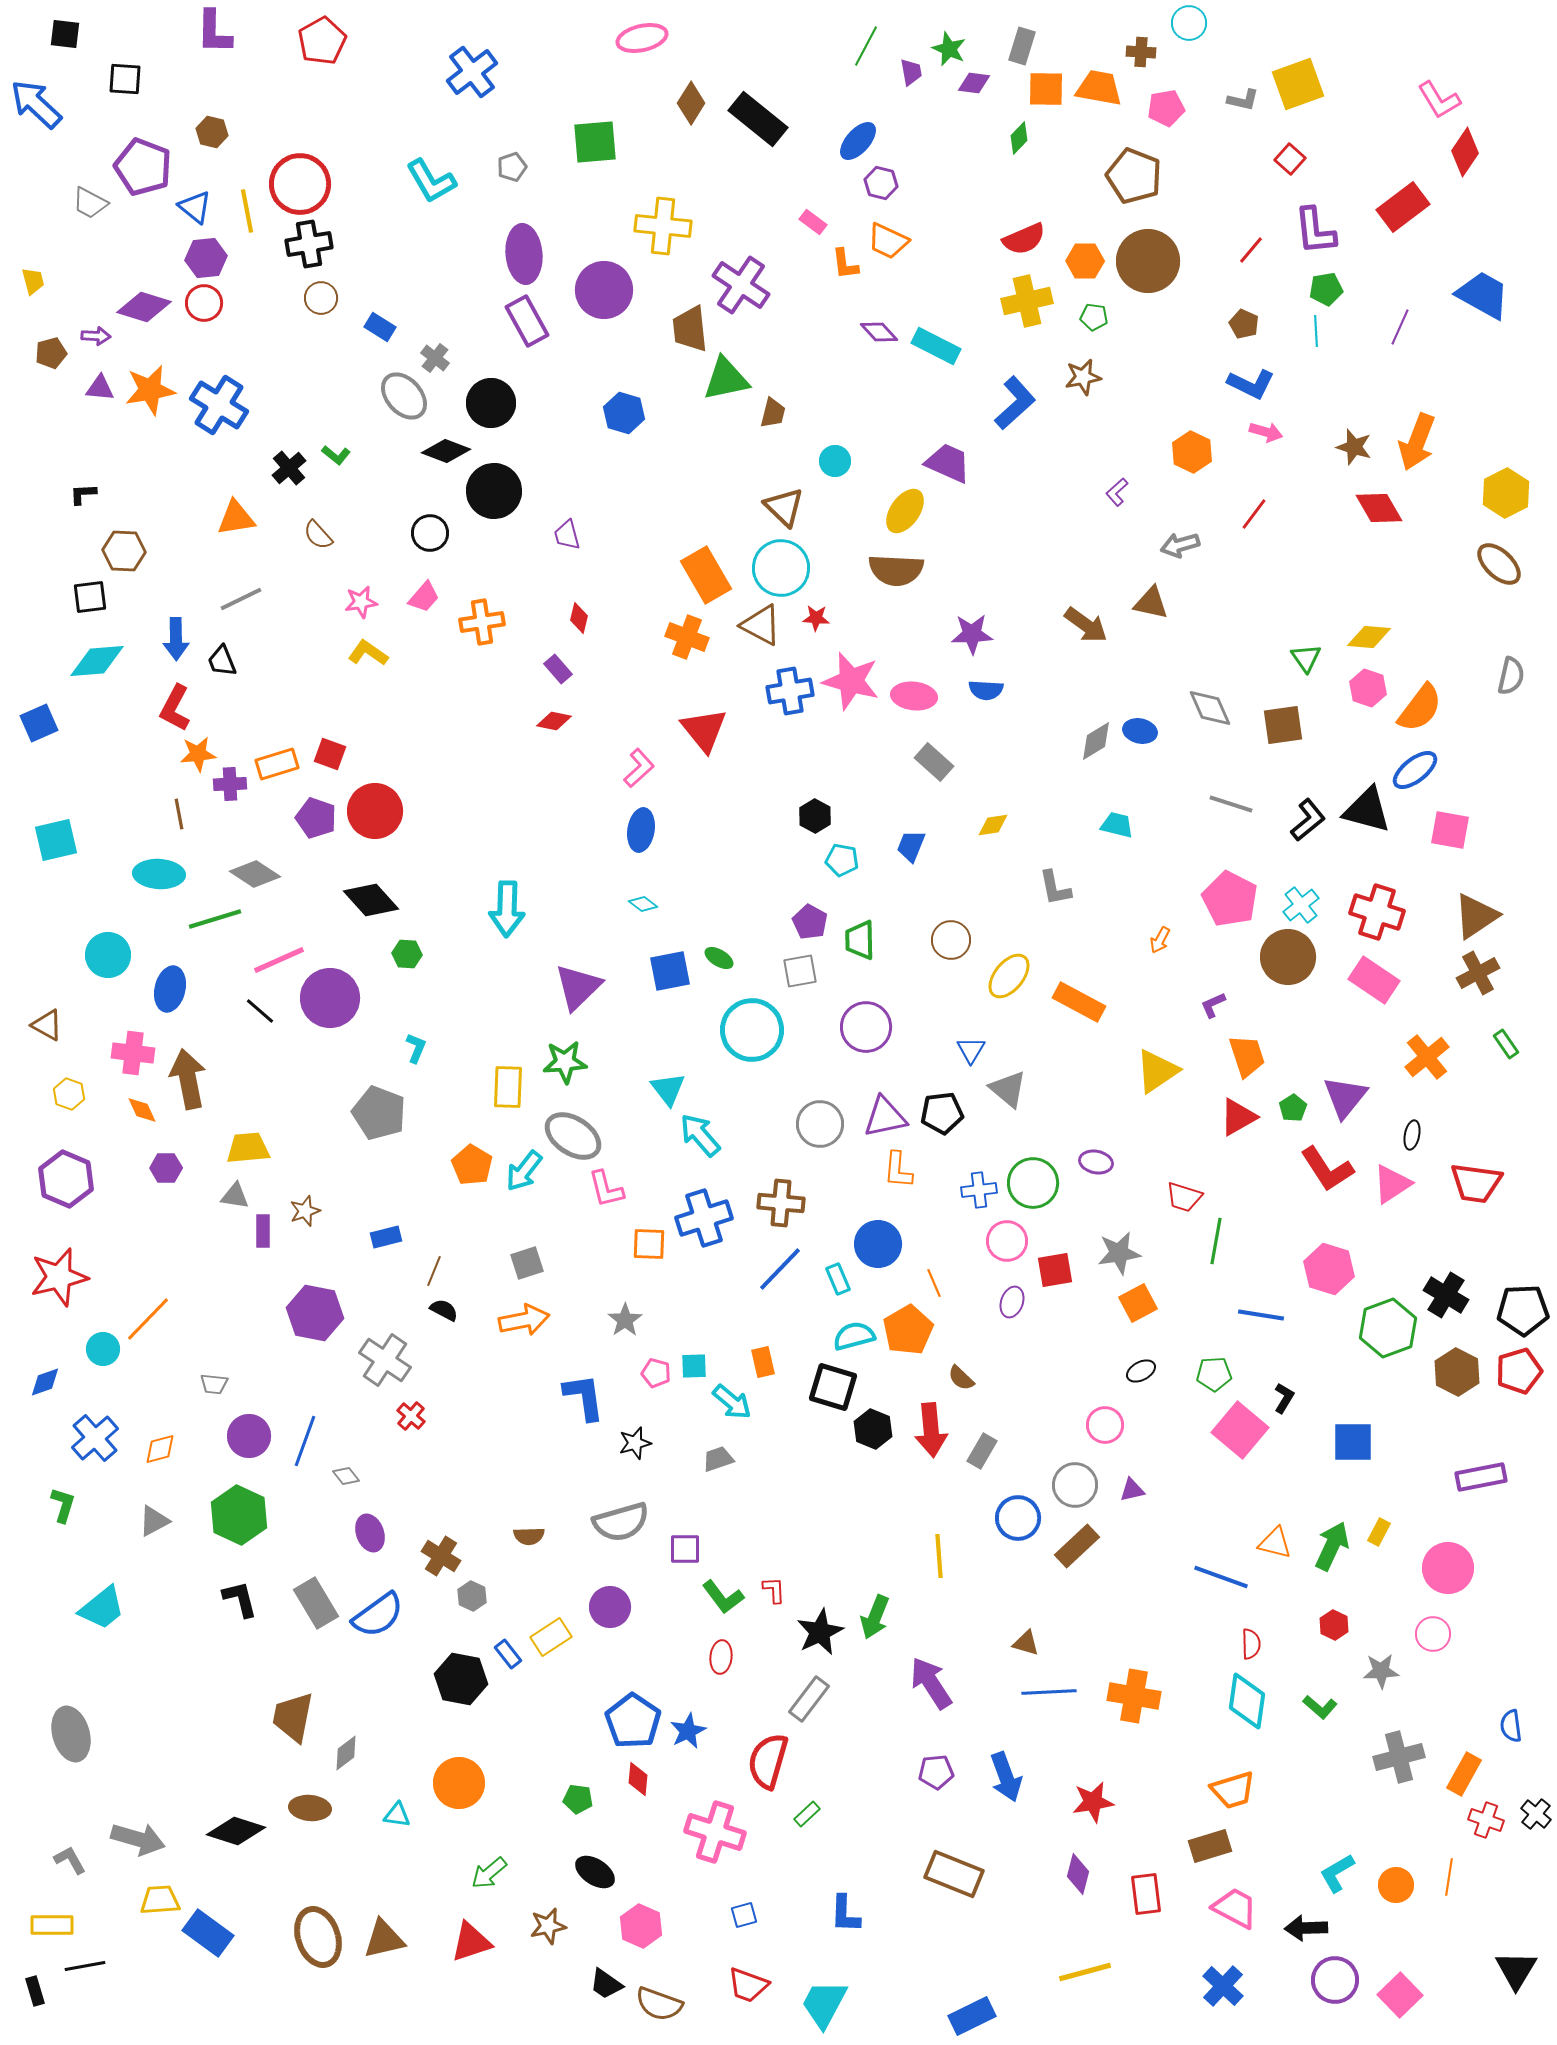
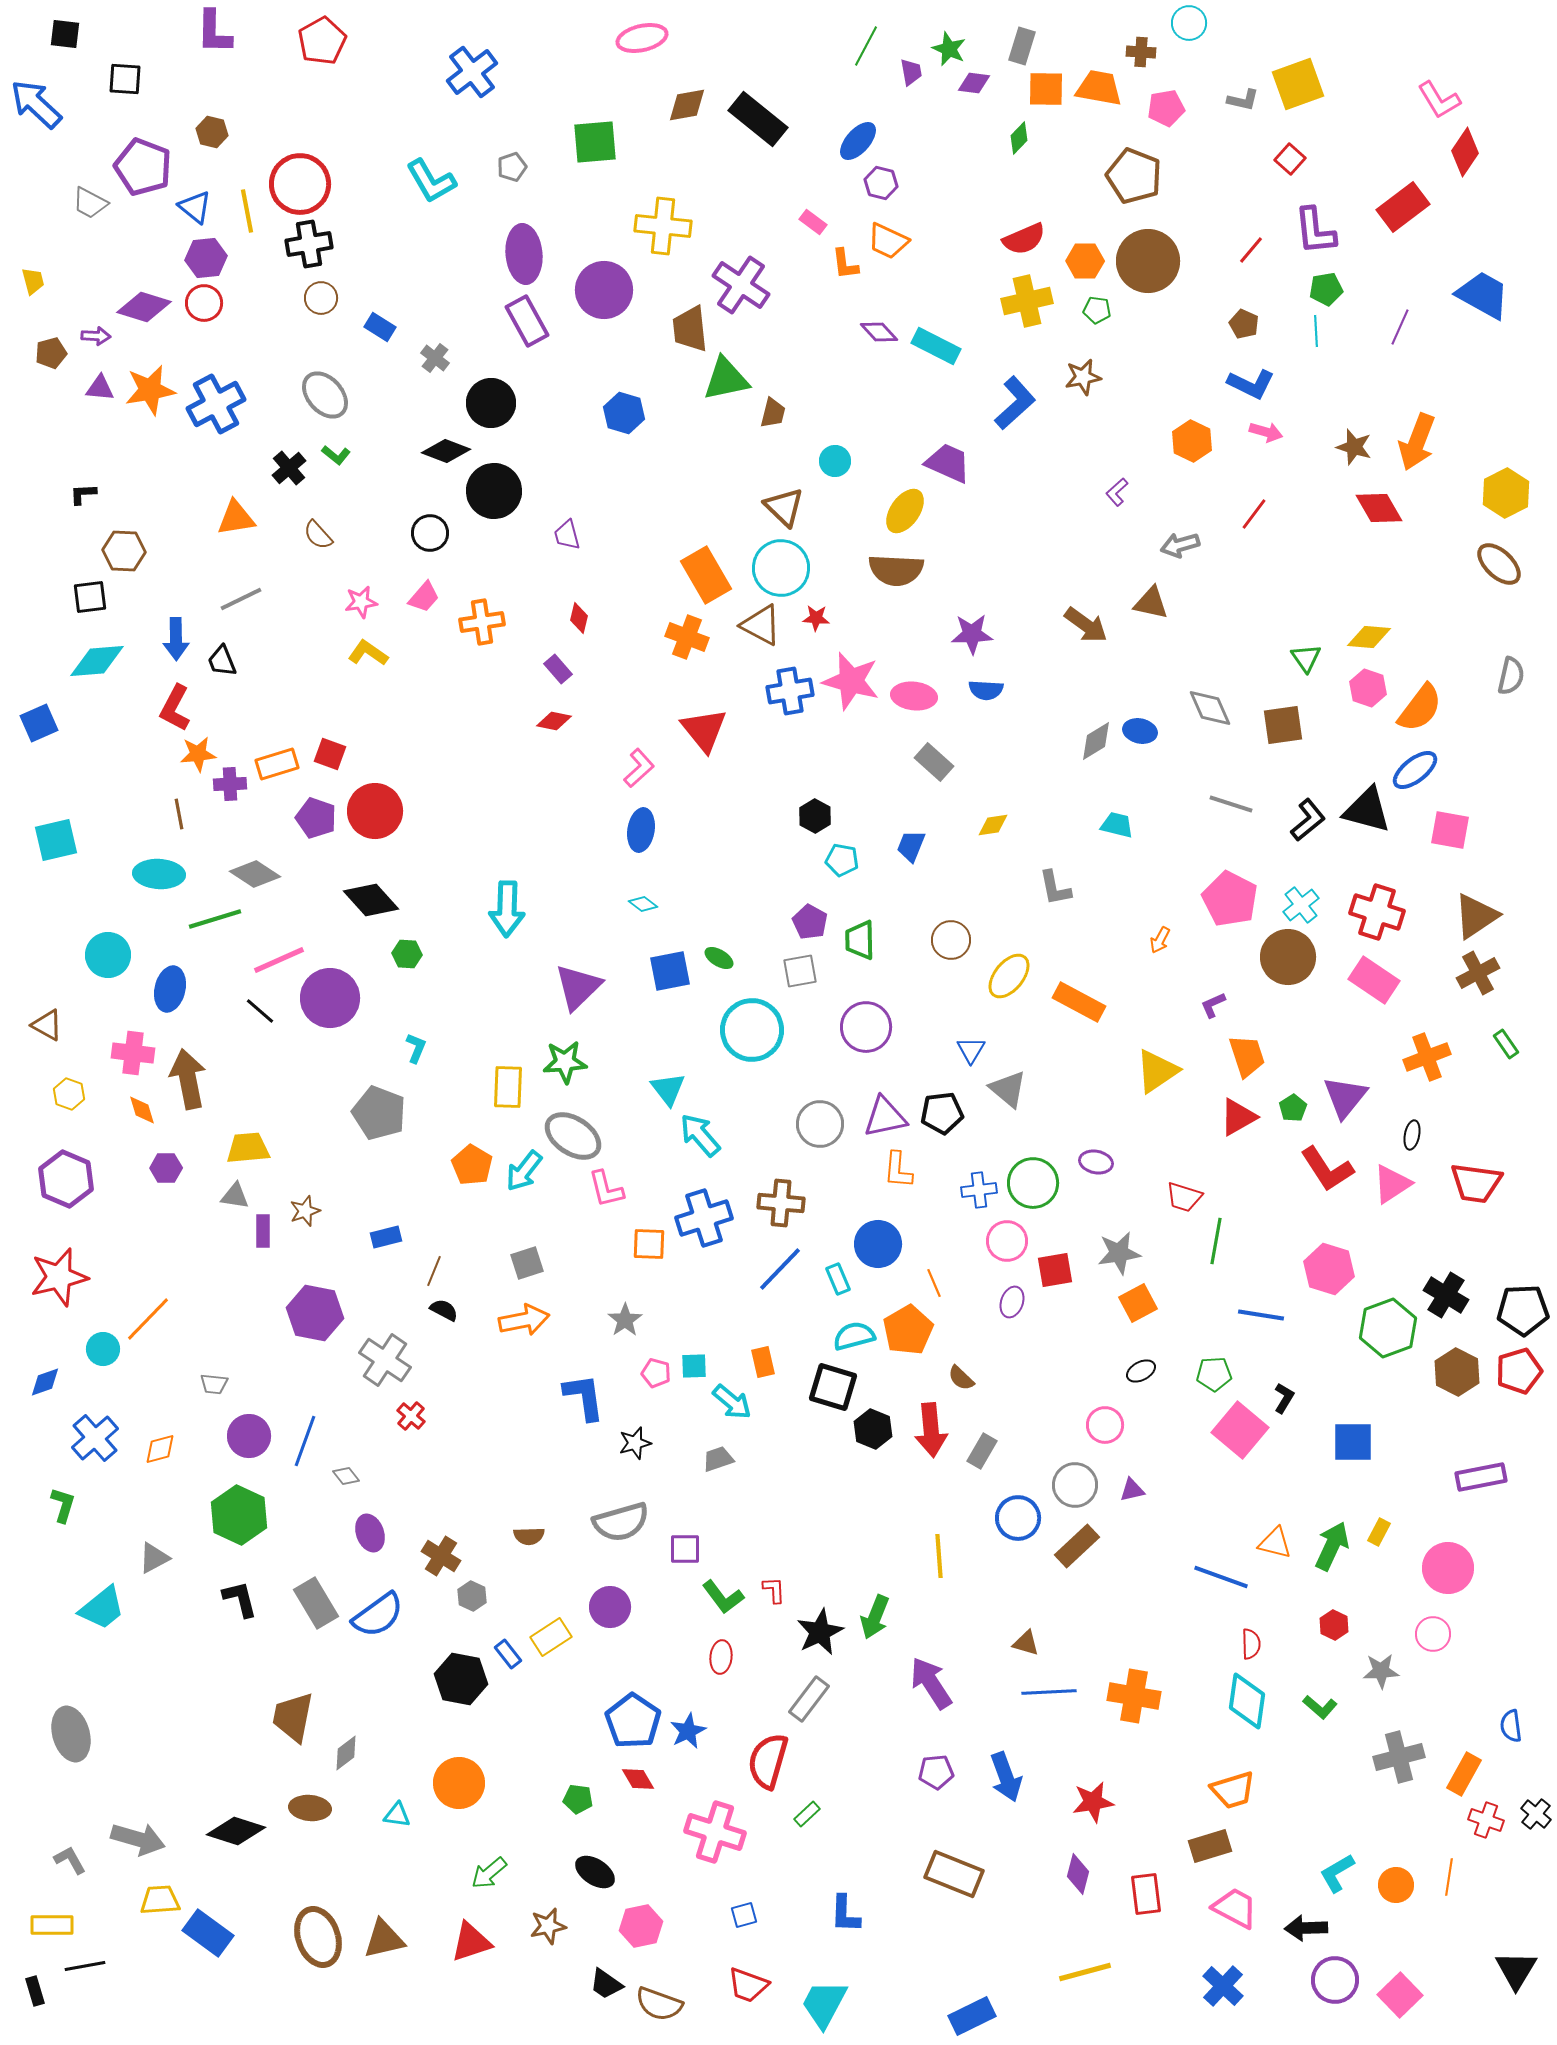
brown diamond at (691, 103): moved 4 px left, 2 px down; rotated 48 degrees clockwise
green pentagon at (1094, 317): moved 3 px right, 7 px up
gray ellipse at (404, 396): moved 79 px left, 1 px up
blue cross at (219, 405): moved 3 px left, 1 px up; rotated 30 degrees clockwise
orange hexagon at (1192, 452): moved 11 px up
orange cross at (1427, 1057): rotated 18 degrees clockwise
orange diamond at (142, 1110): rotated 8 degrees clockwise
gray triangle at (154, 1521): moved 37 px down
red diamond at (638, 1779): rotated 36 degrees counterclockwise
pink hexagon at (641, 1926): rotated 24 degrees clockwise
